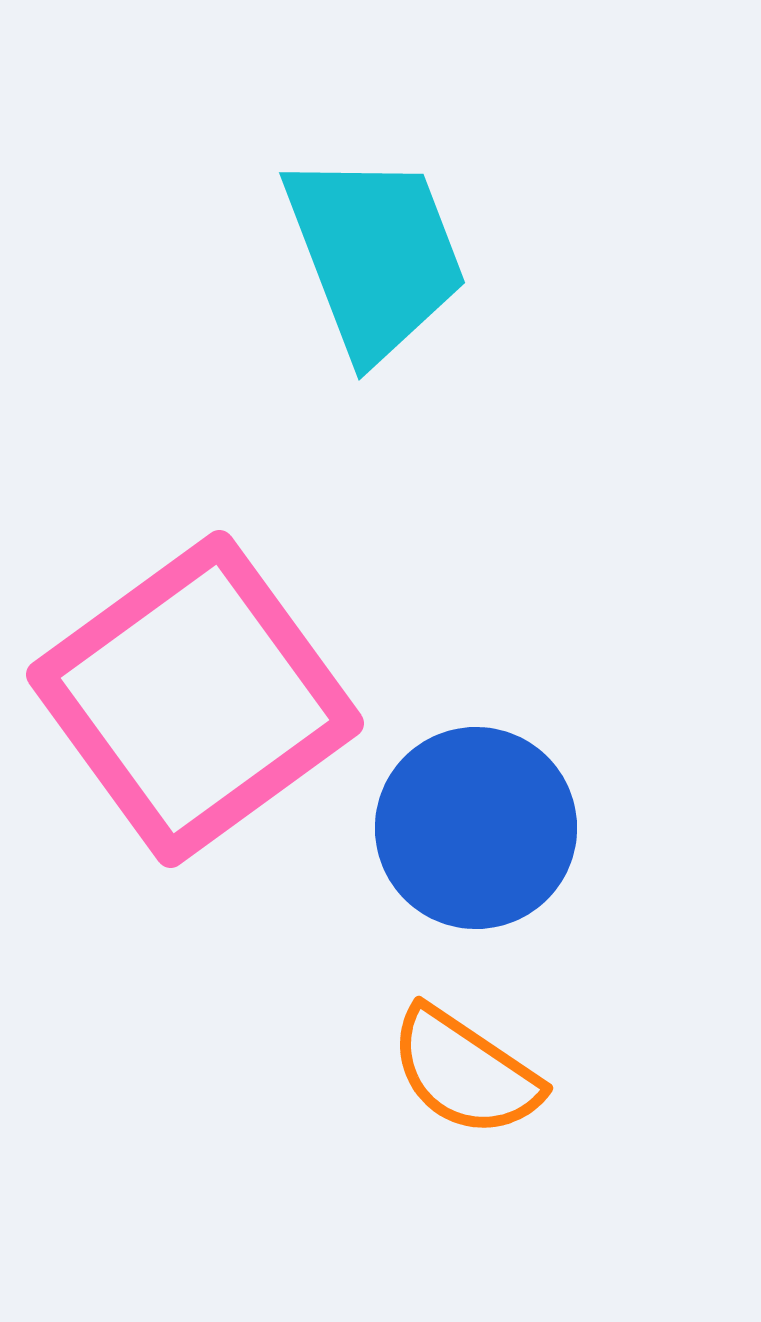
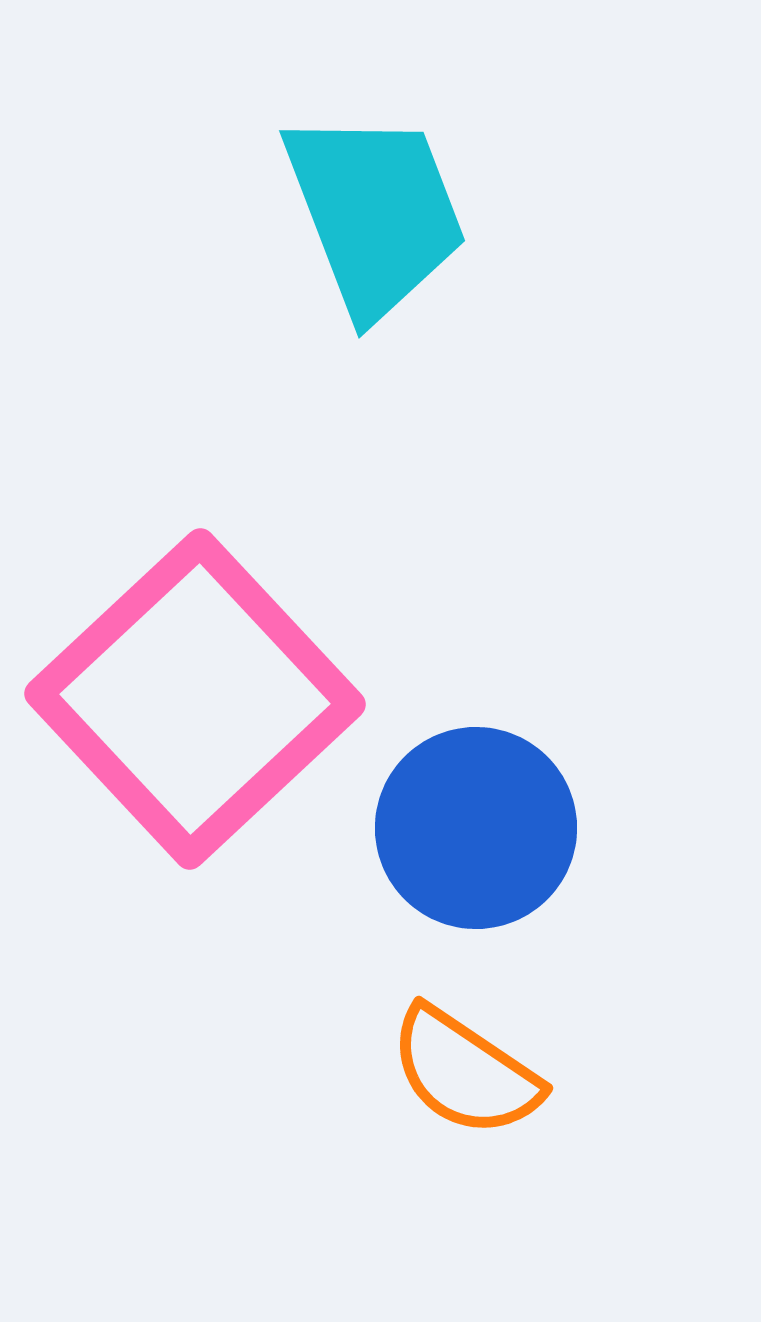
cyan trapezoid: moved 42 px up
pink square: rotated 7 degrees counterclockwise
